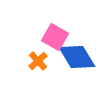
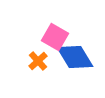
blue diamond: moved 2 px left
